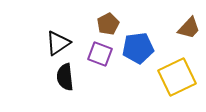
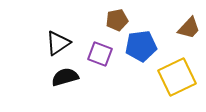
brown pentagon: moved 9 px right, 4 px up; rotated 15 degrees clockwise
blue pentagon: moved 3 px right, 2 px up
black semicircle: rotated 80 degrees clockwise
